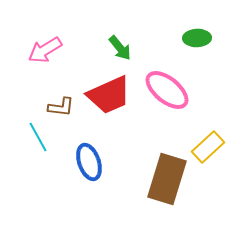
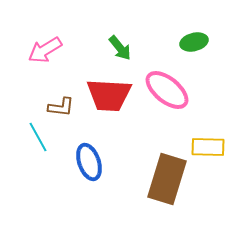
green ellipse: moved 3 px left, 4 px down; rotated 12 degrees counterclockwise
red trapezoid: rotated 27 degrees clockwise
yellow rectangle: rotated 44 degrees clockwise
